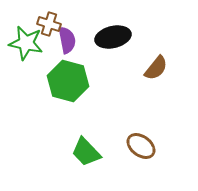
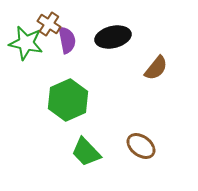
brown cross: rotated 15 degrees clockwise
green hexagon: moved 19 px down; rotated 21 degrees clockwise
